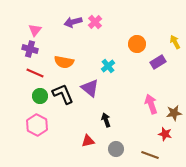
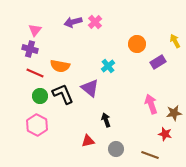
yellow arrow: moved 1 px up
orange semicircle: moved 4 px left, 4 px down
